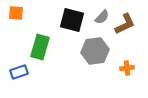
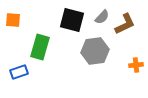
orange square: moved 3 px left, 7 px down
orange cross: moved 9 px right, 3 px up
